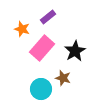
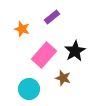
purple rectangle: moved 4 px right
pink rectangle: moved 2 px right, 7 px down
cyan circle: moved 12 px left
